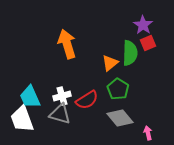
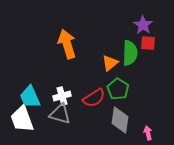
red square: rotated 28 degrees clockwise
red semicircle: moved 7 px right, 2 px up
gray diamond: moved 2 px down; rotated 48 degrees clockwise
